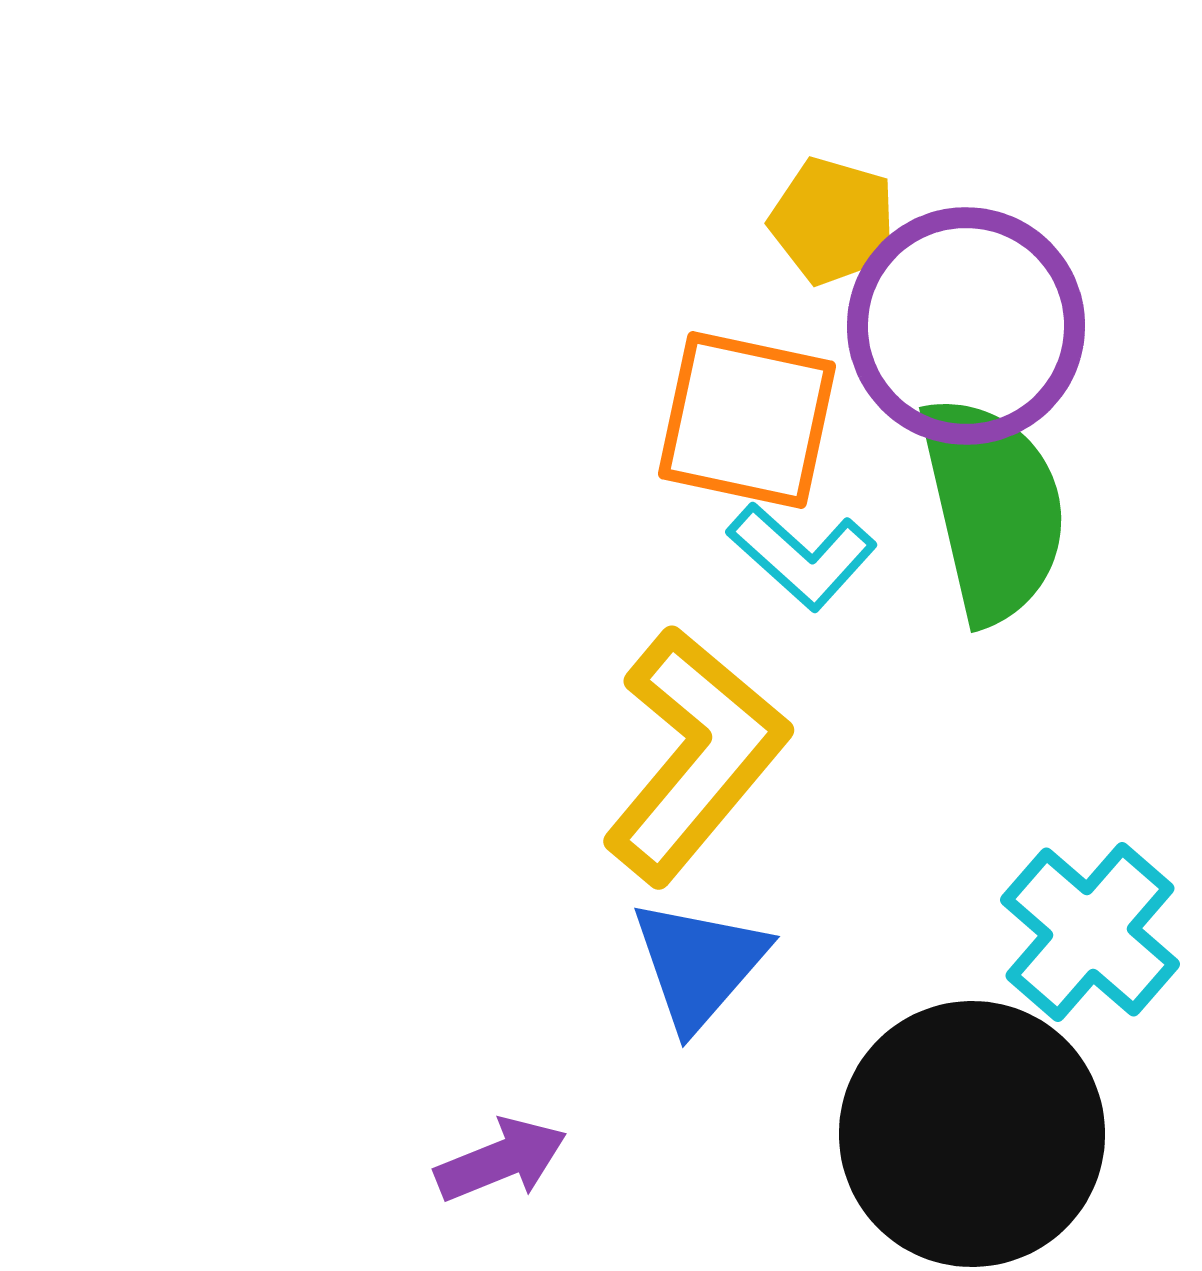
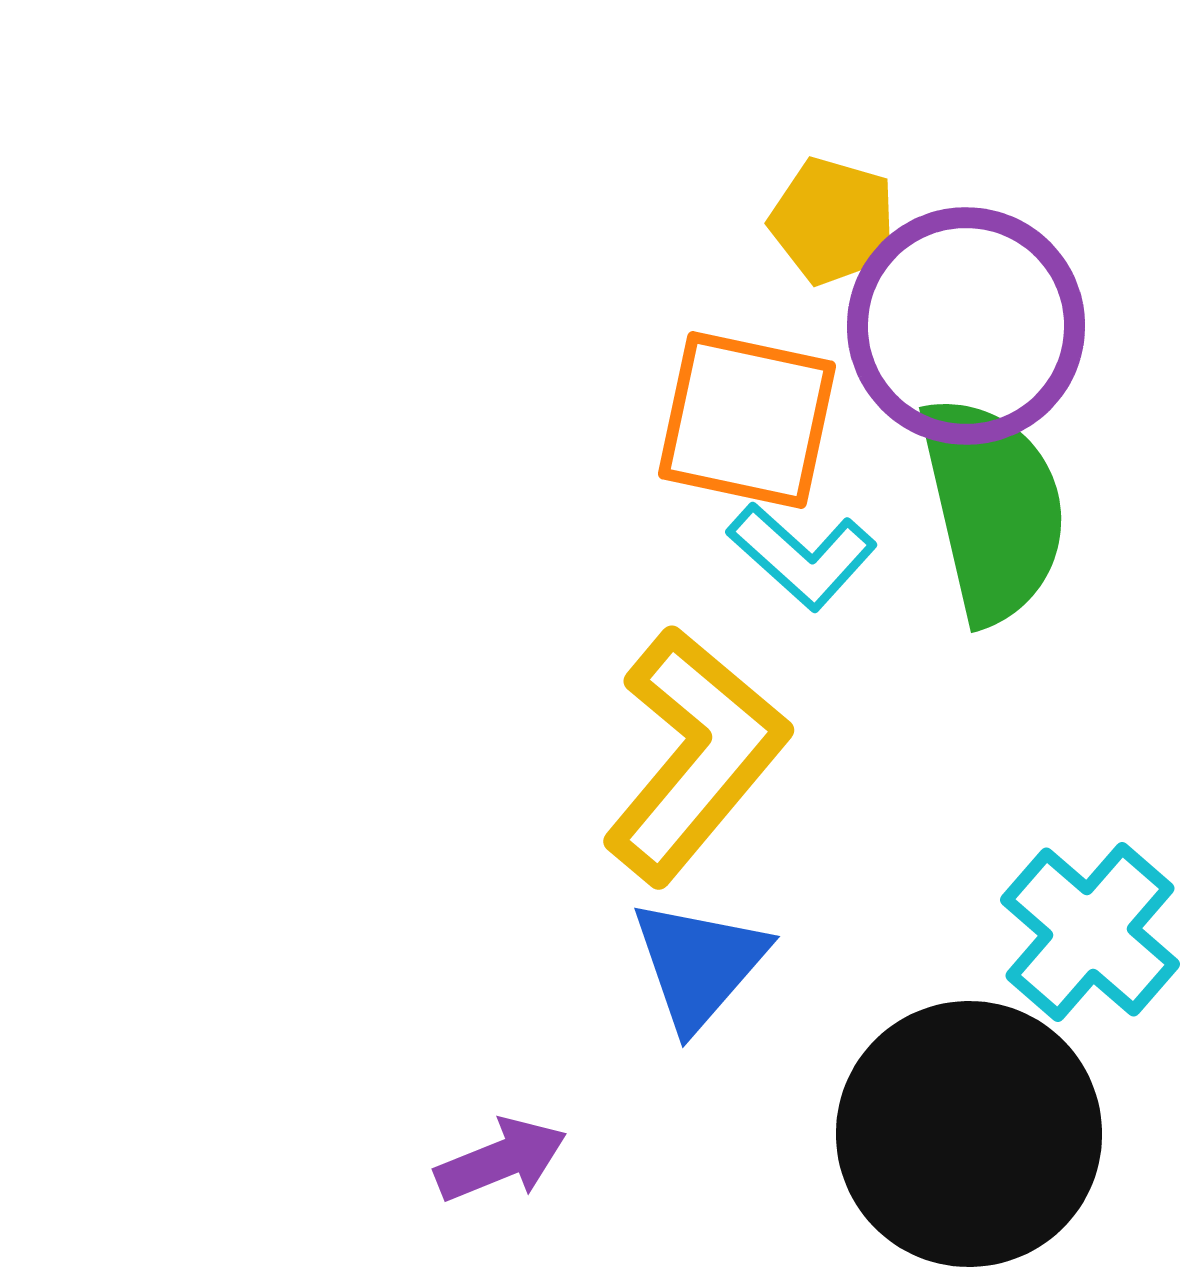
black circle: moved 3 px left
